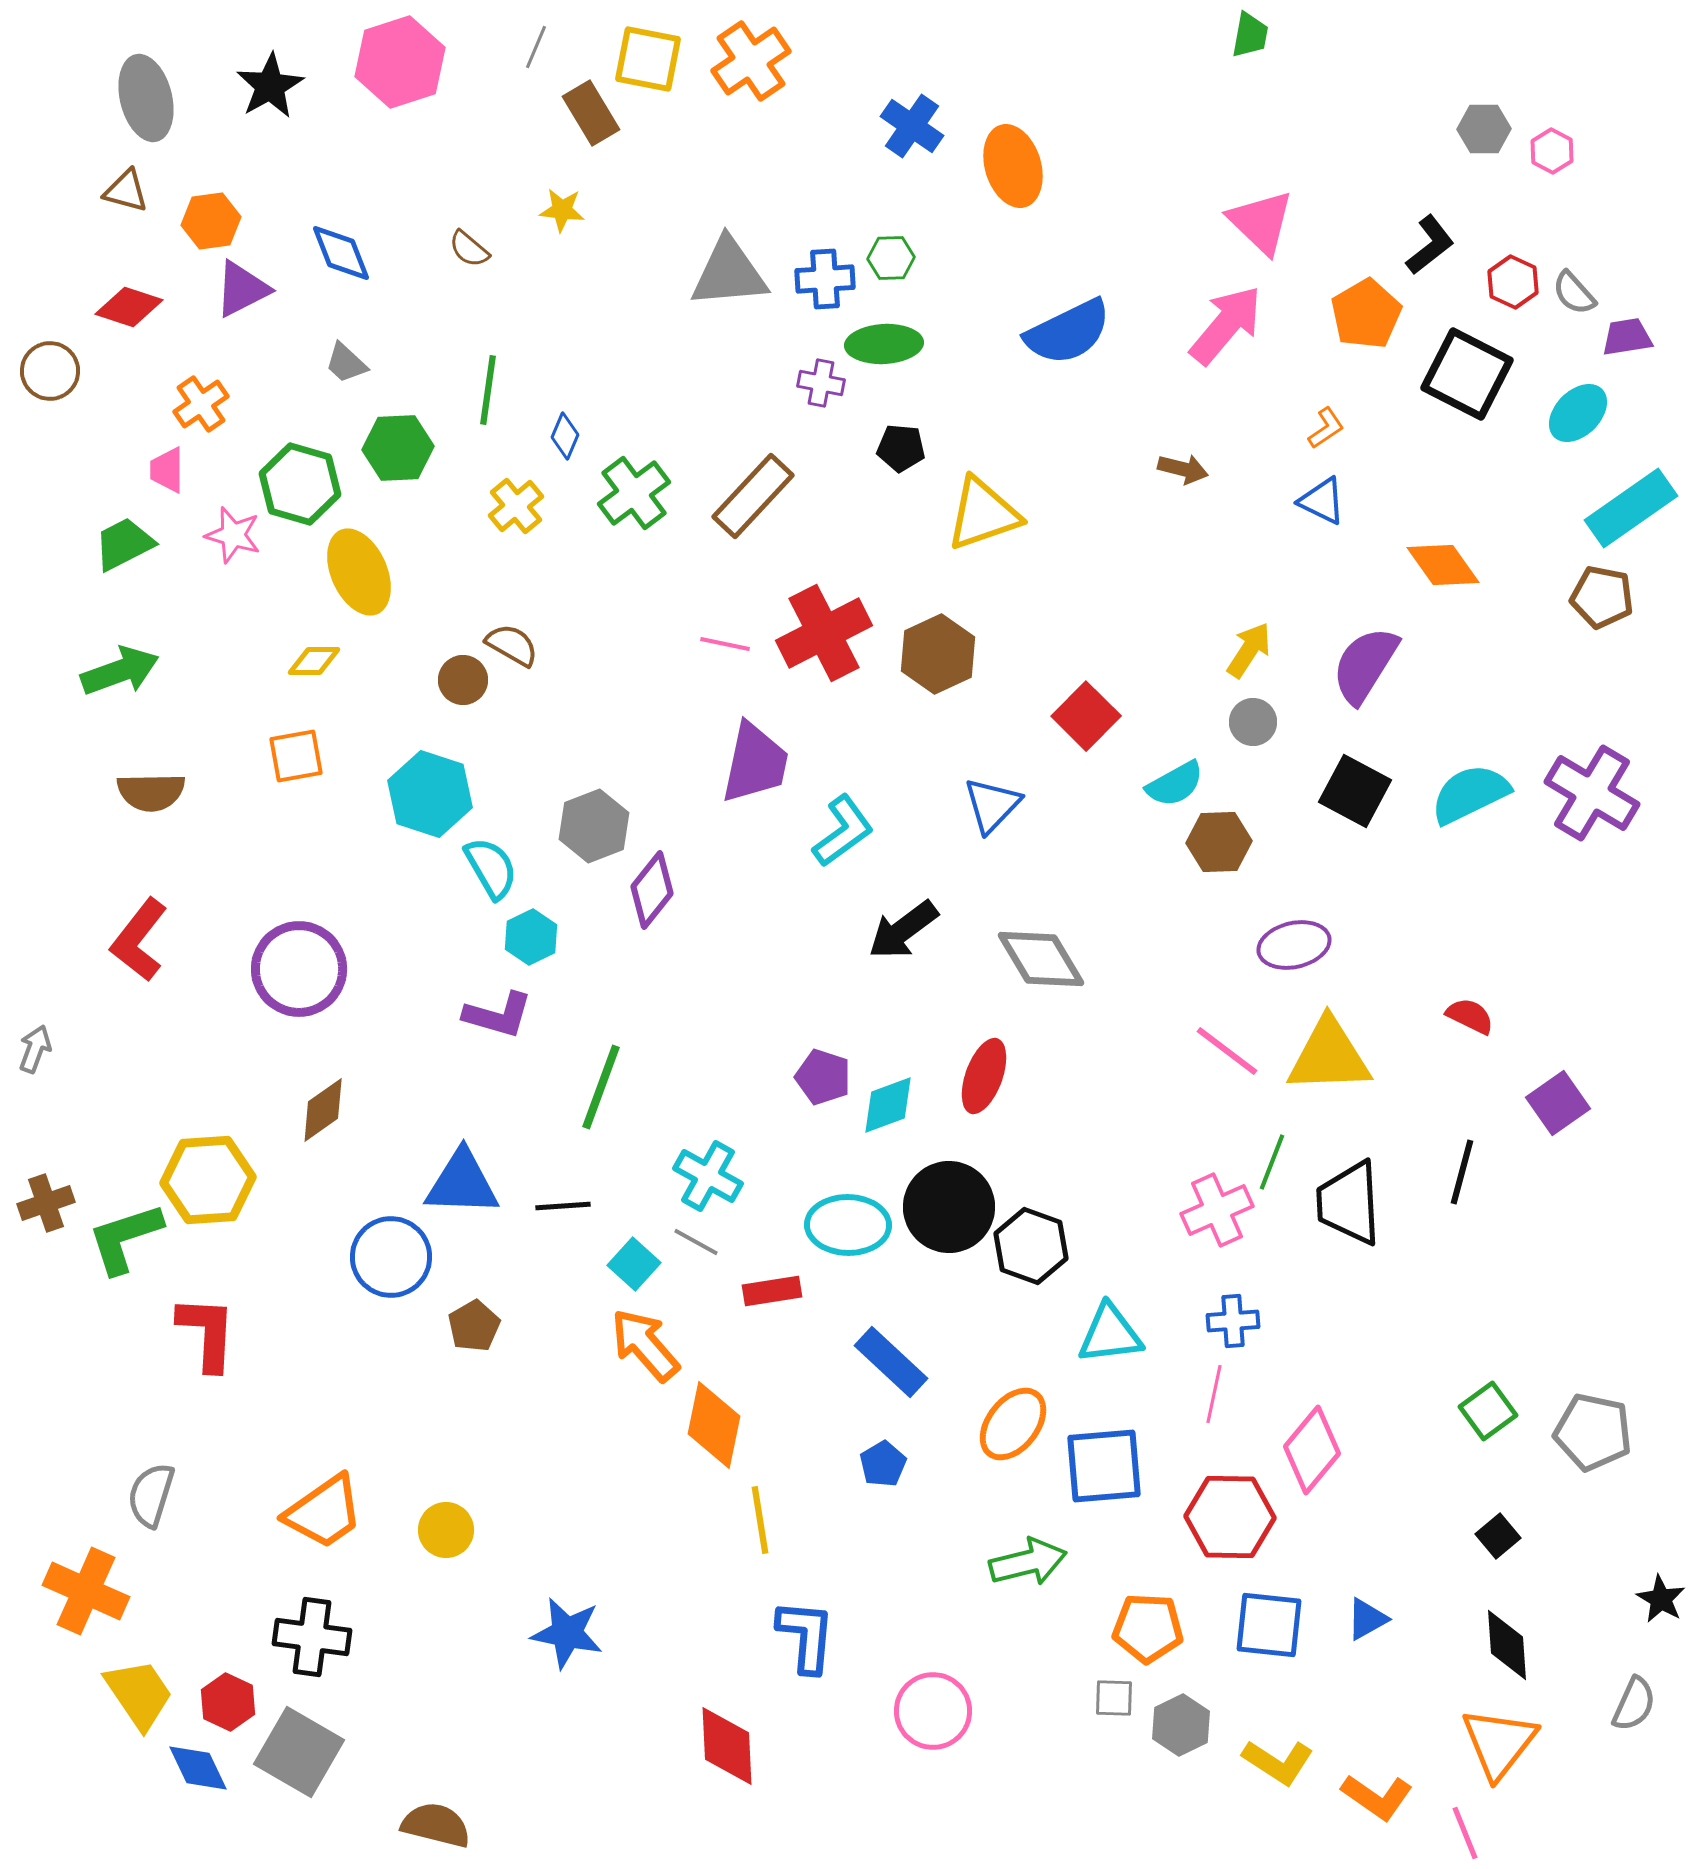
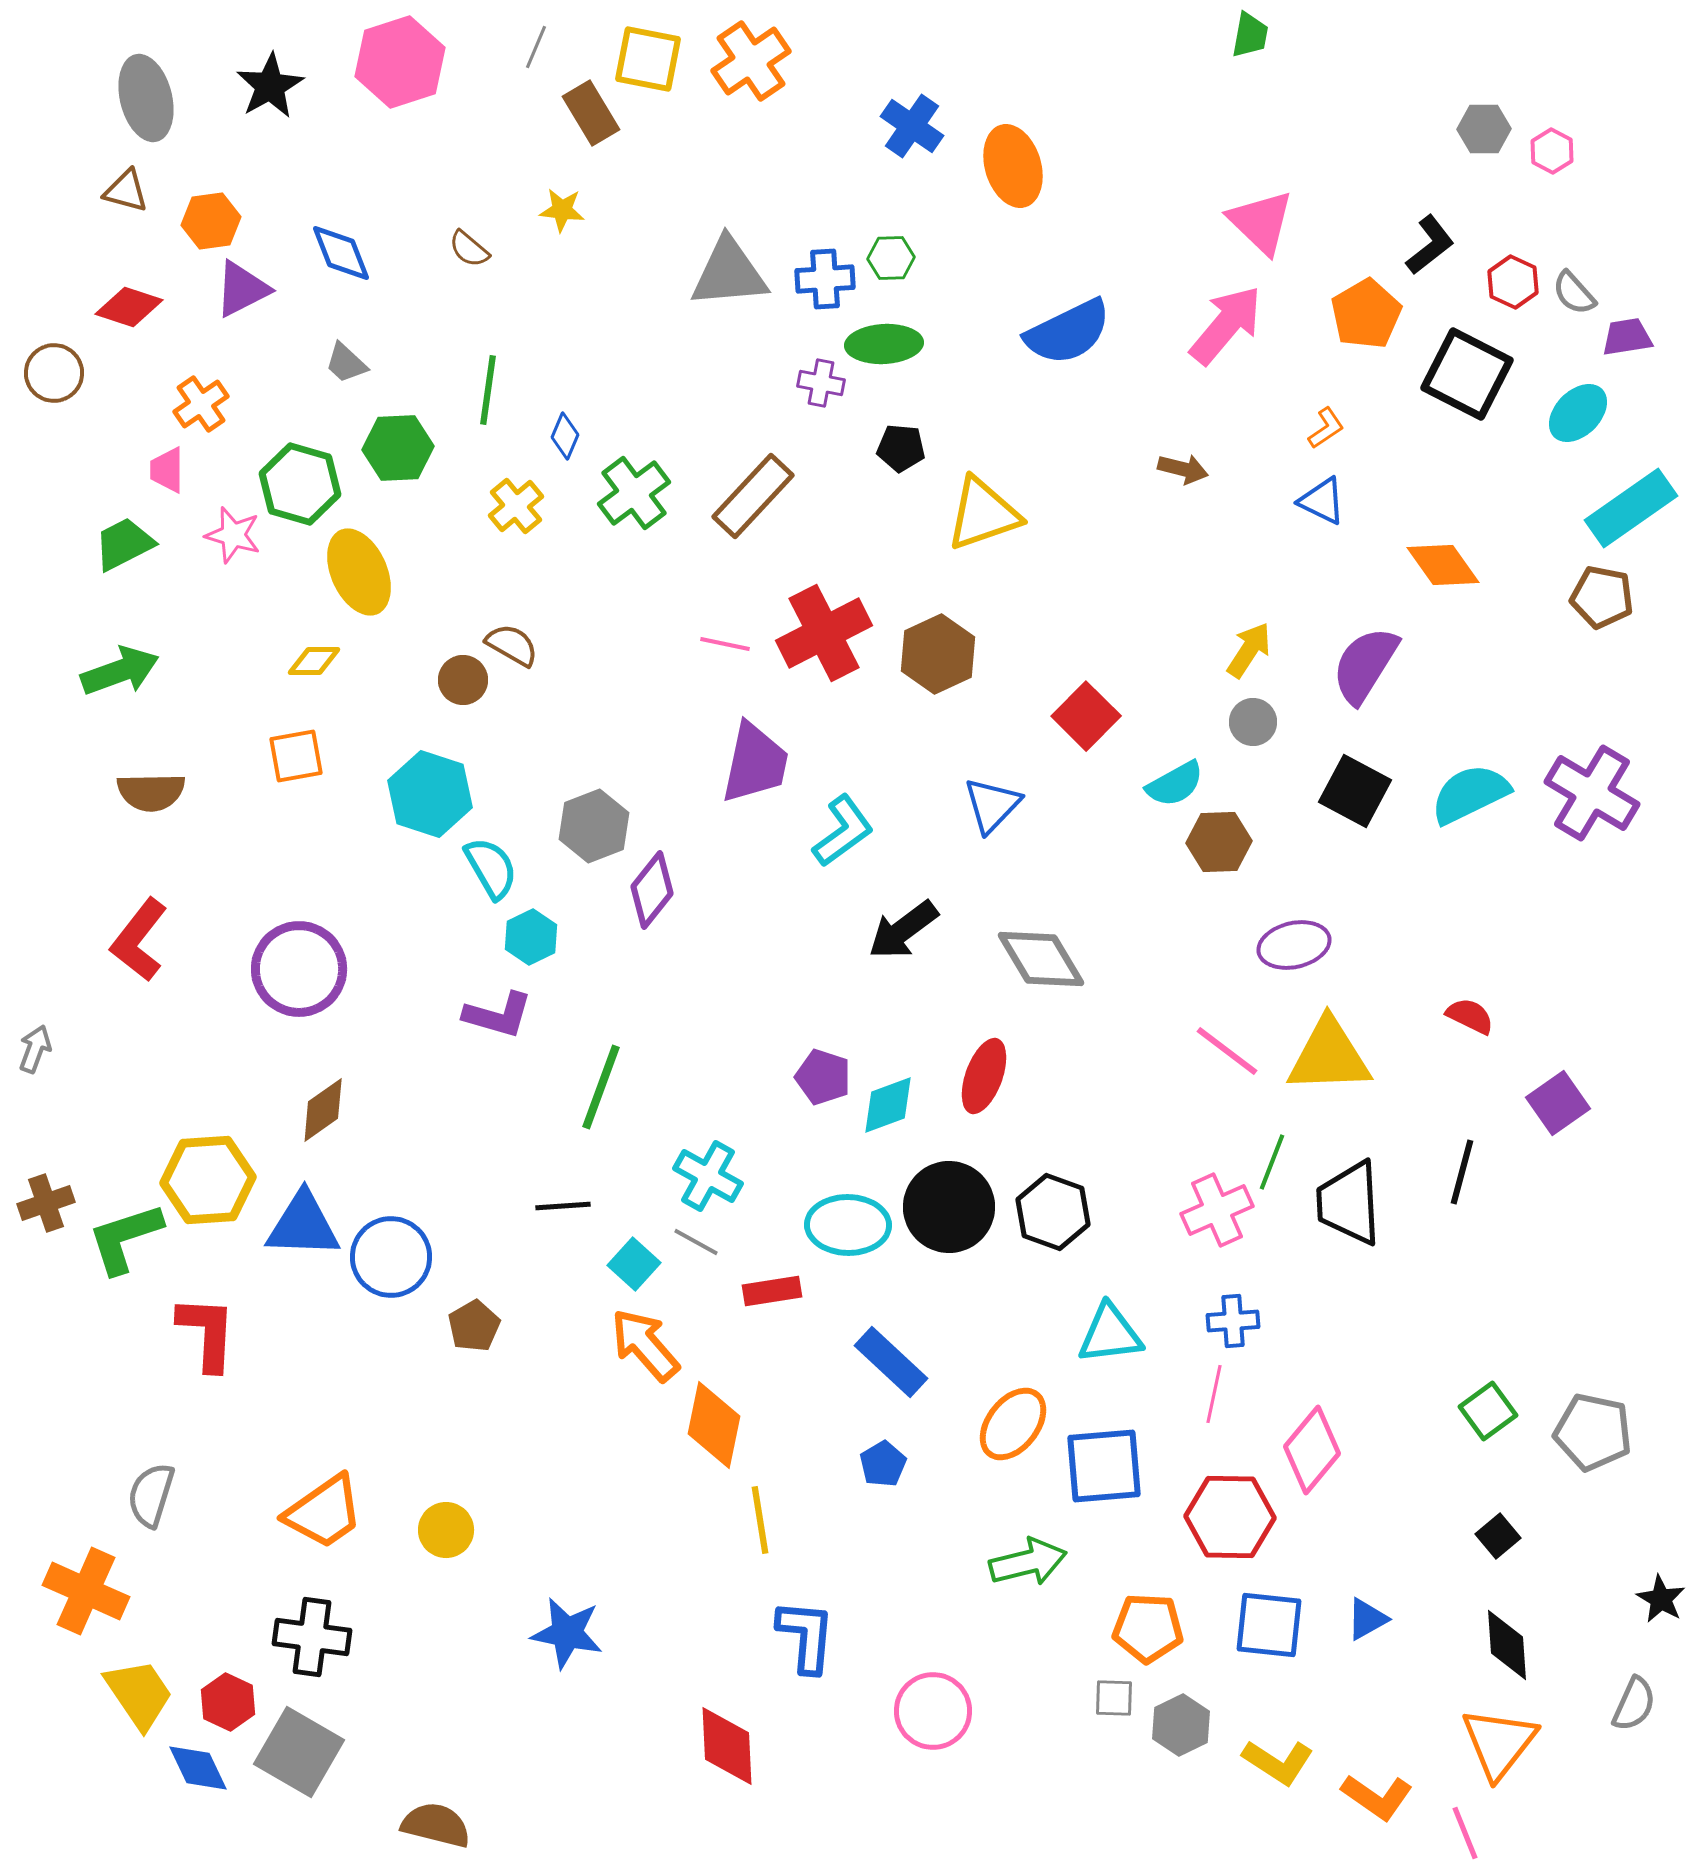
brown circle at (50, 371): moved 4 px right, 2 px down
blue triangle at (462, 1183): moved 159 px left, 42 px down
black hexagon at (1031, 1246): moved 22 px right, 34 px up
